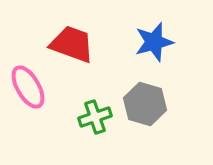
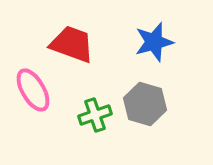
pink ellipse: moved 5 px right, 3 px down
green cross: moved 2 px up
